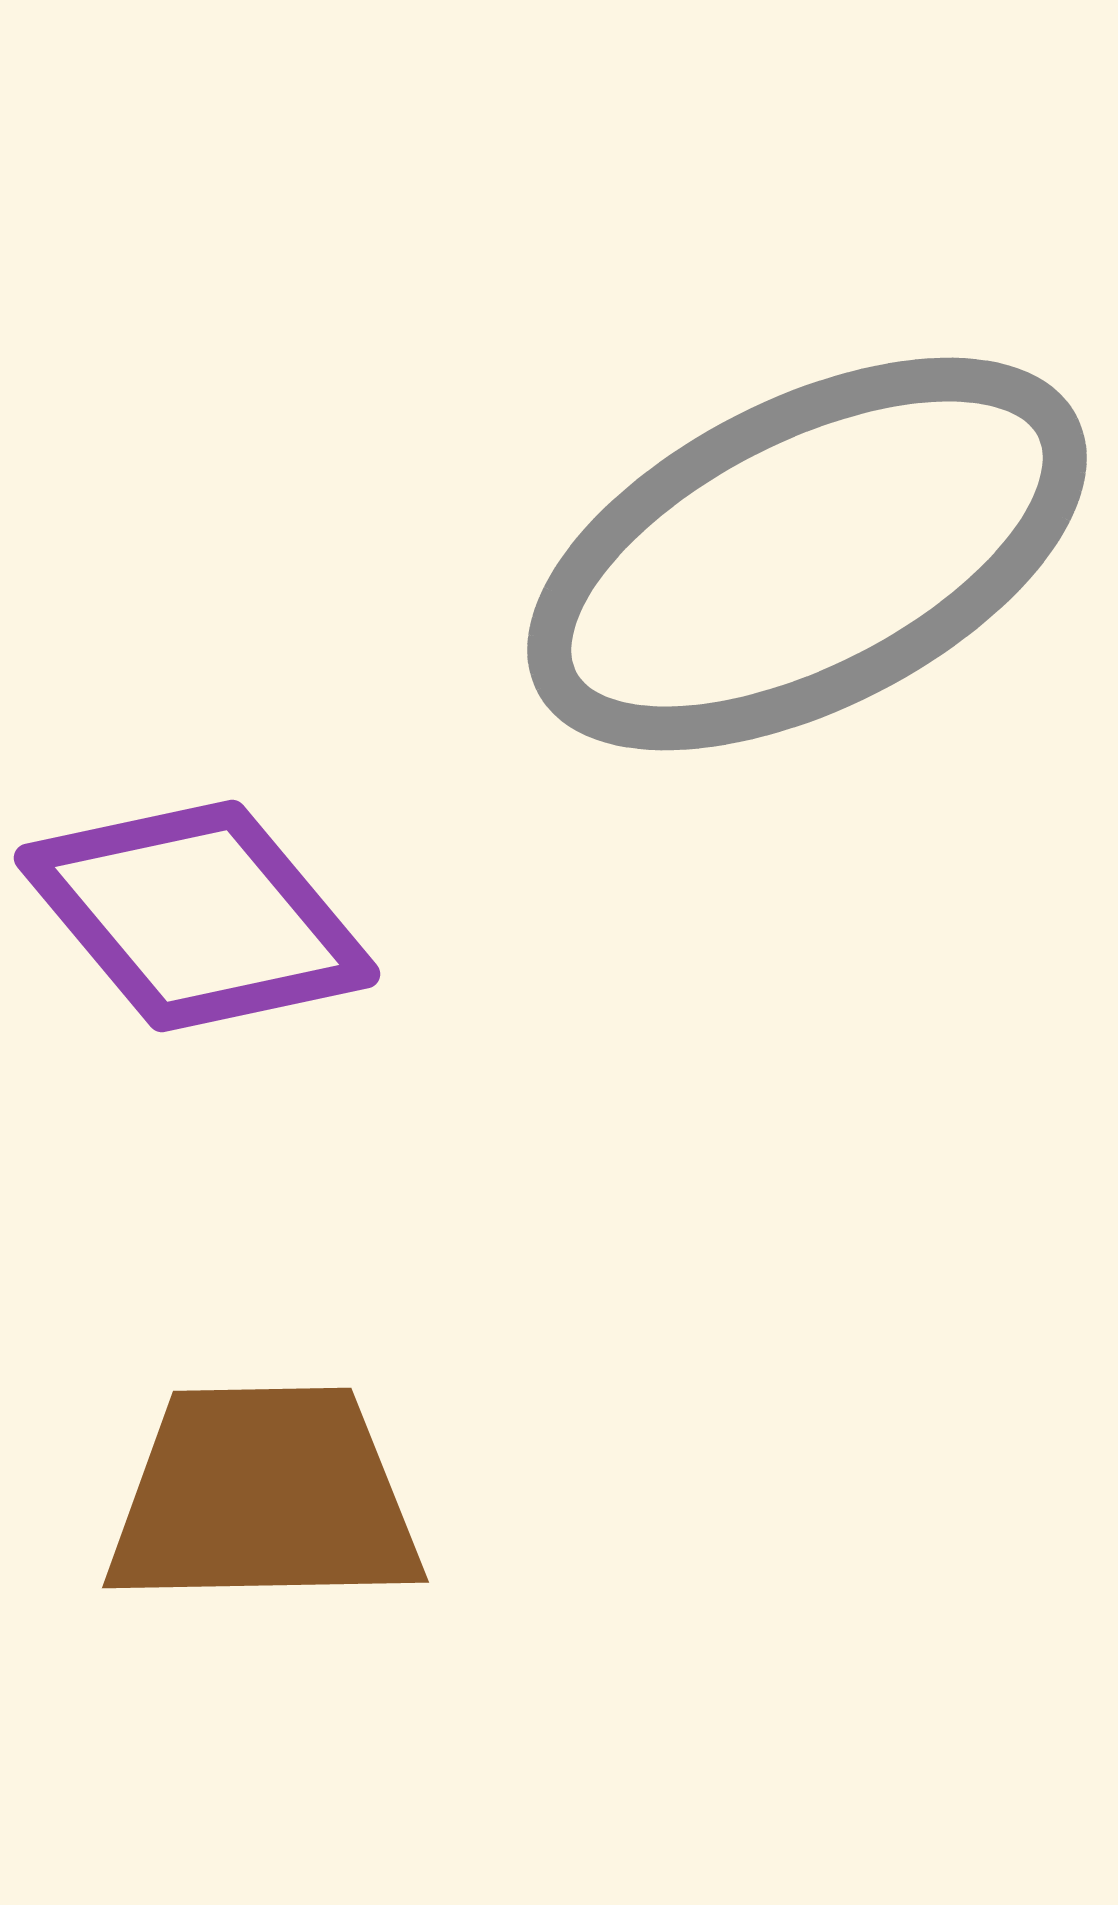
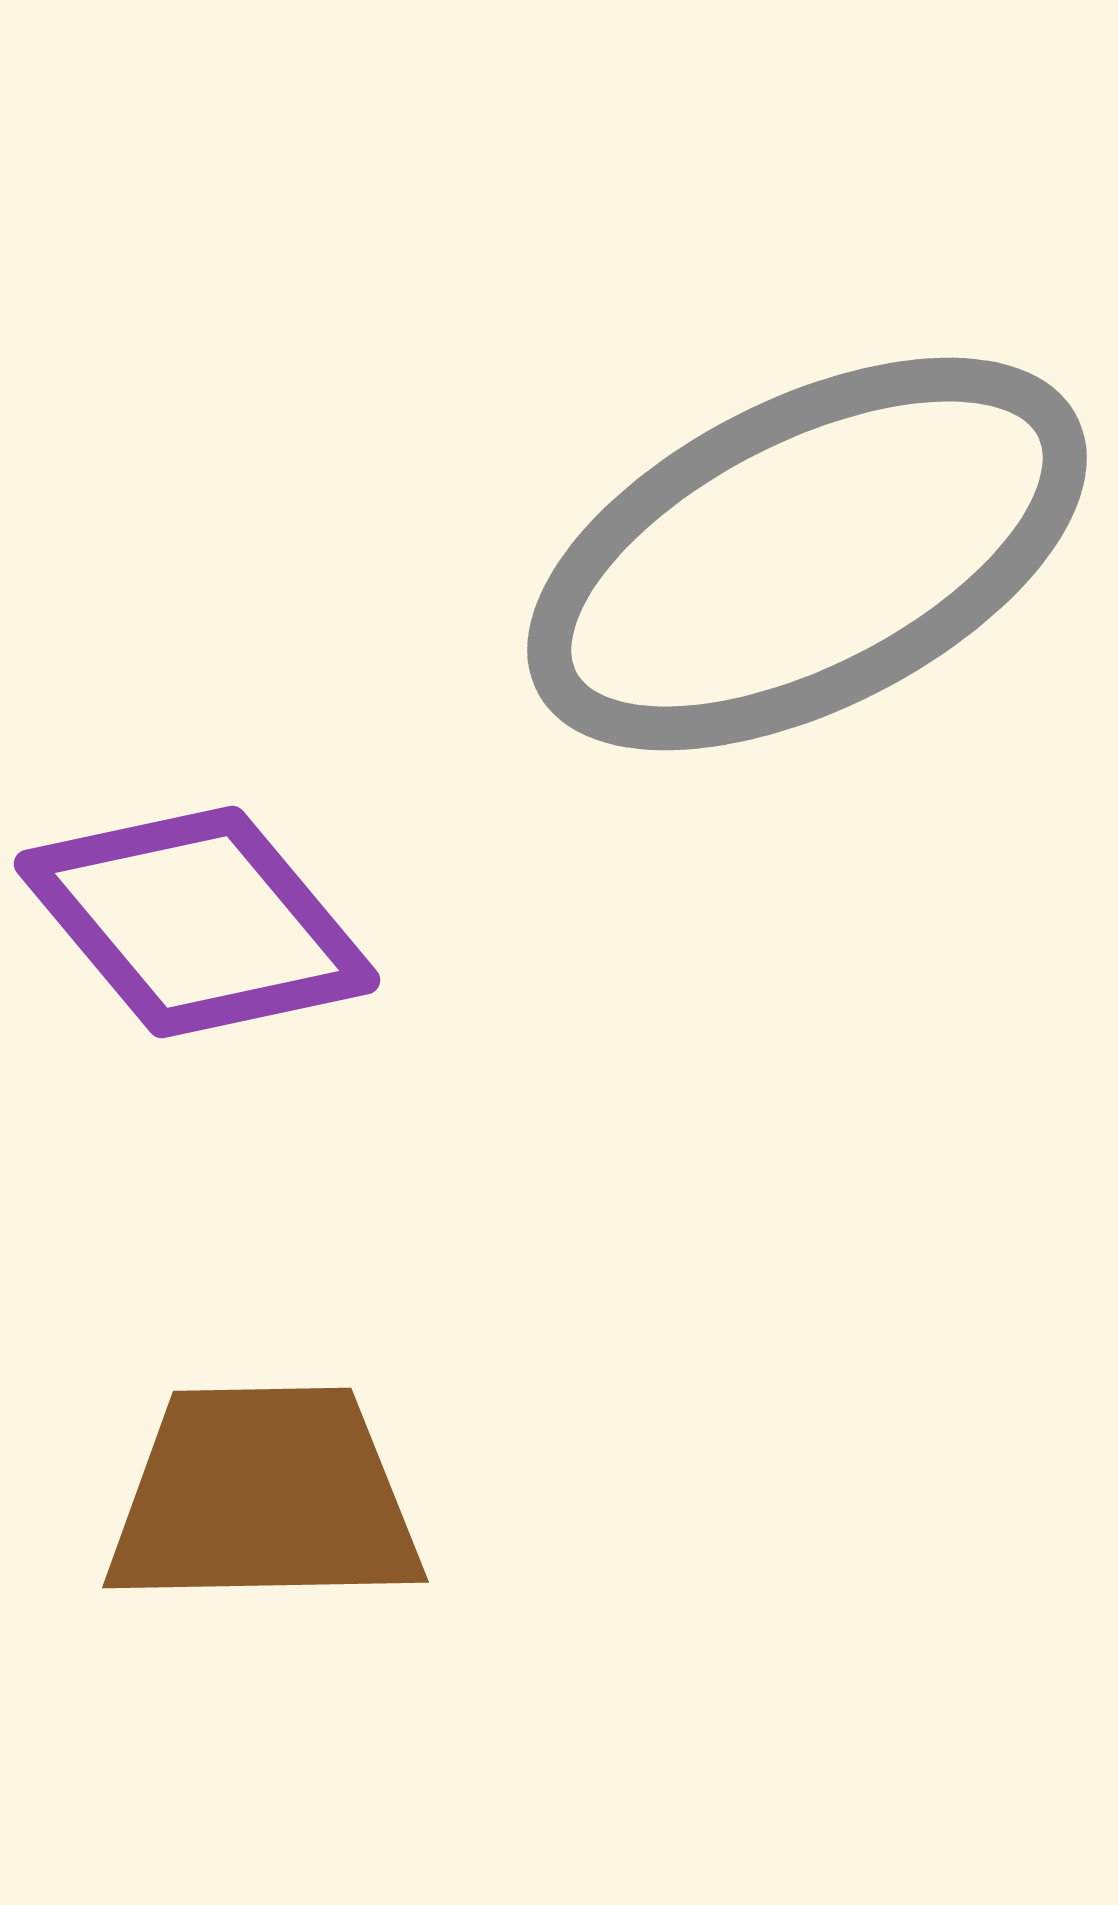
purple diamond: moved 6 px down
